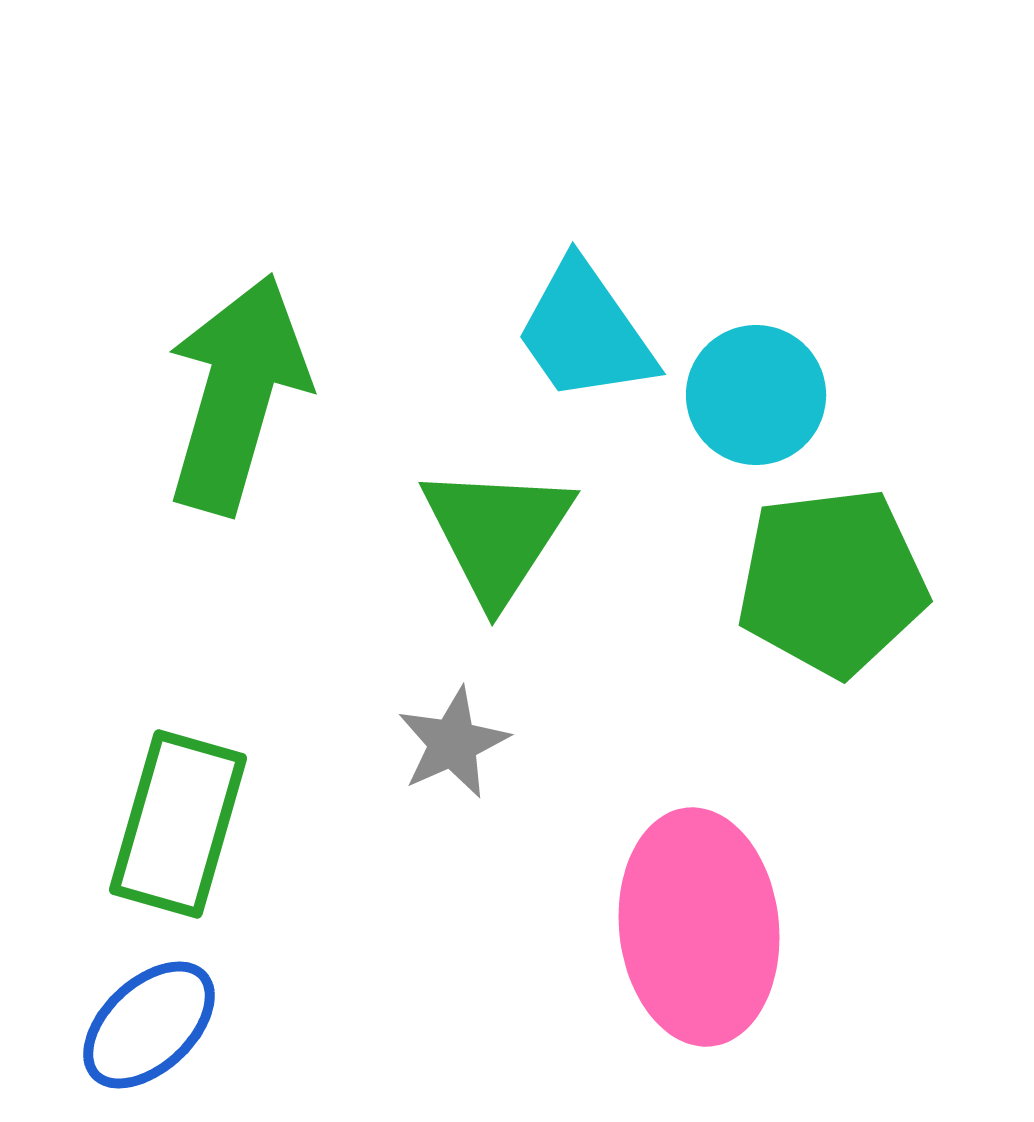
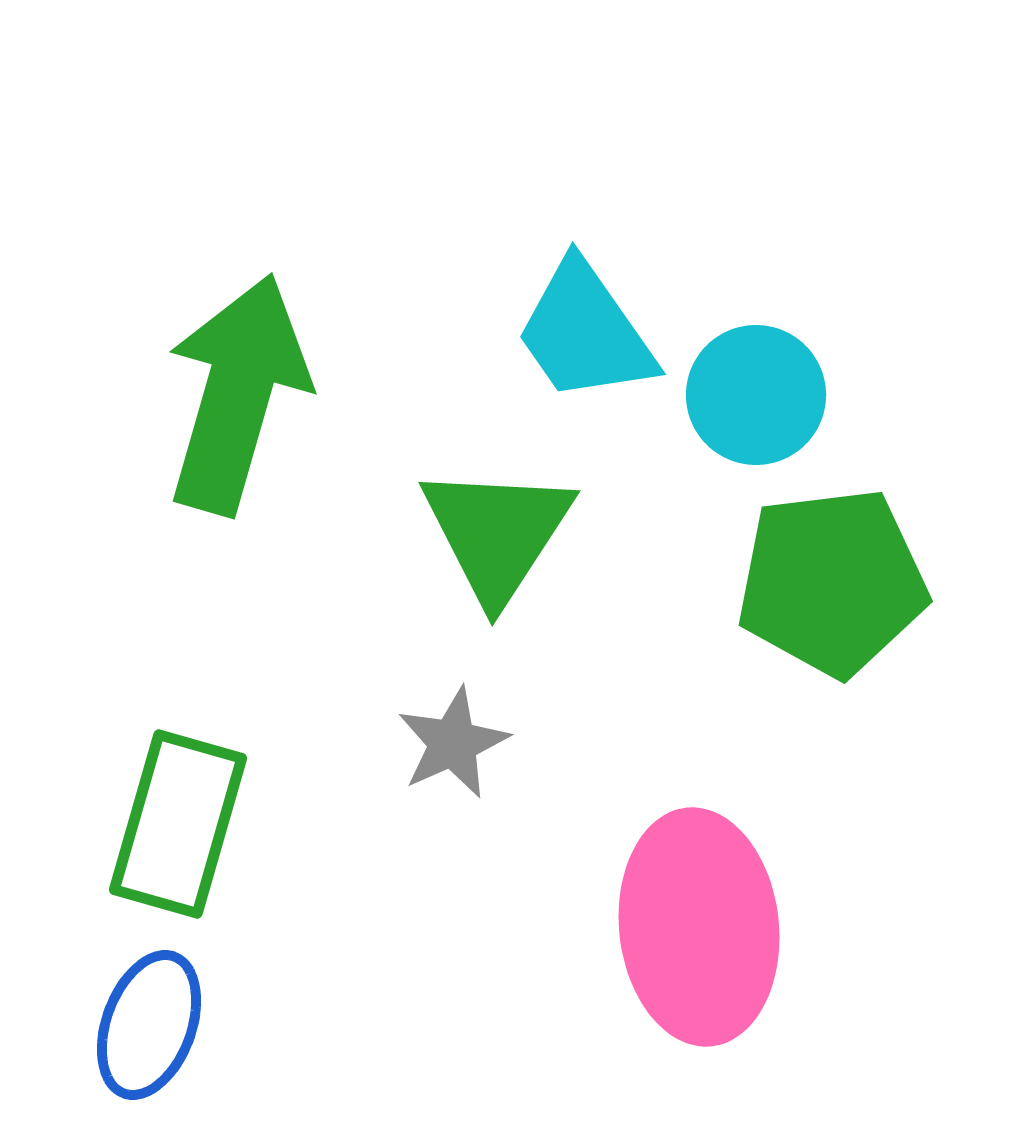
blue ellipse: rotated 27 degrees counterclockwise
